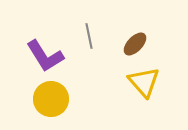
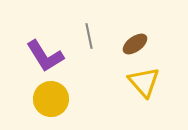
brown ellipse: rotated 10 degrees clockwise
